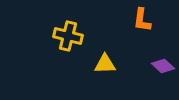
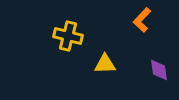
orange L-shape: rotated 35 degrees clockwise
purple diamond: moved 4 px left, 4 px down; rotated 40 degrees clockwise
